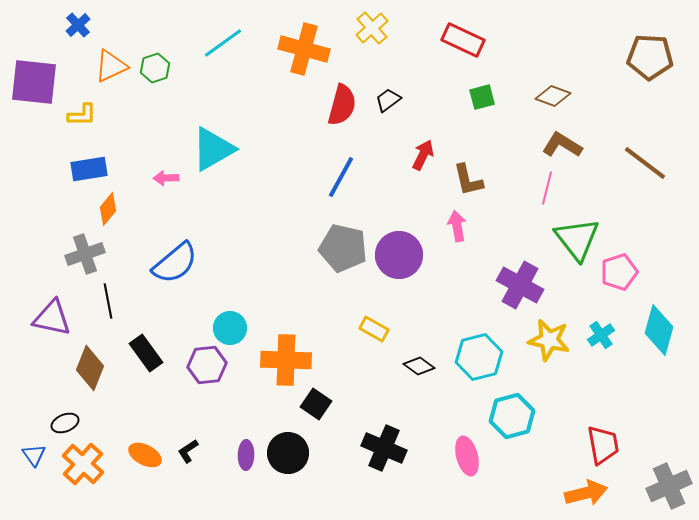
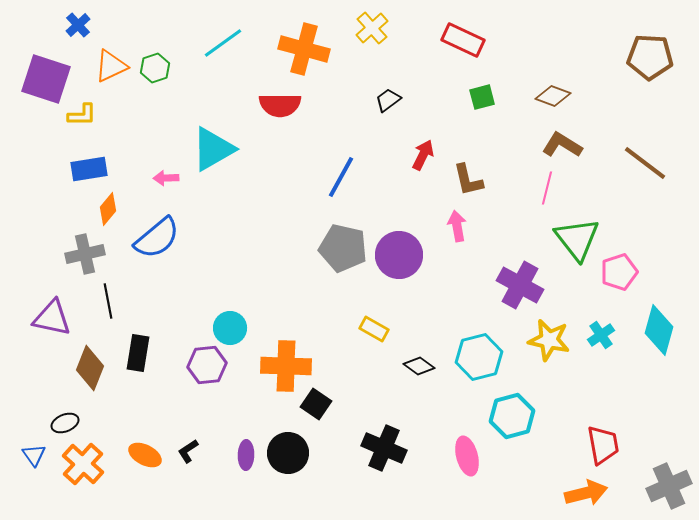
purple square at (34, 82): moved 12 px right, 3 px up; rotated 12 degrees clockwise
red semicircle at (342, 105): moved 62 px left; rotated 75 degrees clockwise
gray cross at (85, 254): rotated 6 degrees clockwise
blue semicircle at (175, 263): moved 18 px left, 25 px up
black rectangle at (146, 353): moved 8 px left; rotated 45 degrees clockwise
orange cross at (286, 360): moved 6 px down
